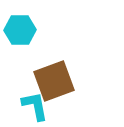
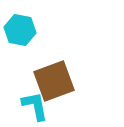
cyan hexagon: rotated 12 degrees clockwise
